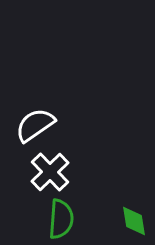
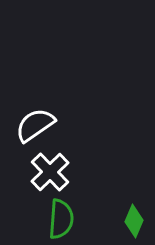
green diamond: rotated 32 degrees clockwise
